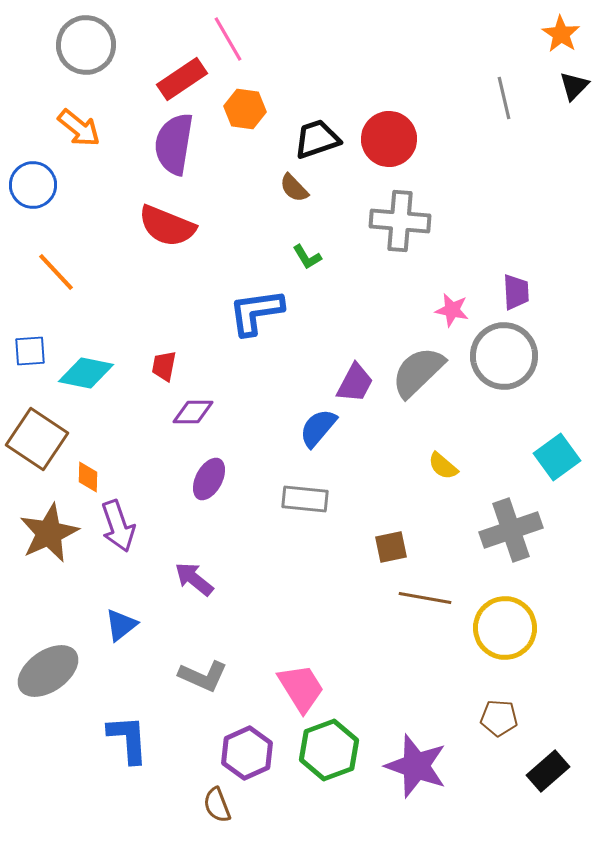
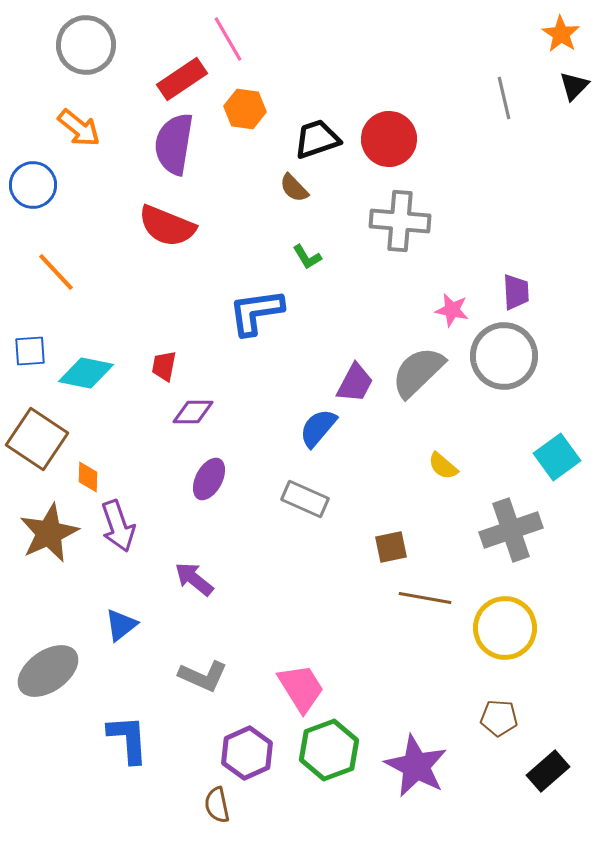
gray rectangle at (305, 499): rotated 18 degrees clockwise
purple star at (416, 766): rotated 8 degrees clockwise
brown semicircle at (217, 805): rotated 9 degrees clockwise
